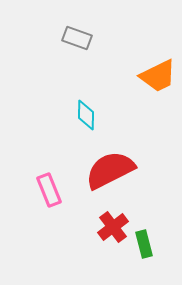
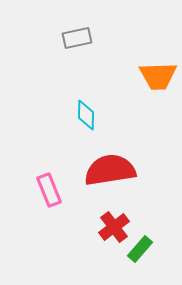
gray rectangle: rotated 32 degrees counterclockwise
orange trapezoid: rotated 24 degrees clockwise
red semicircle: rotated 18 degrees clockwise
red cross: moved 1 px right
green rectangle: moved 4 px left, 5 px down; rotated 56 degrees clockwise
